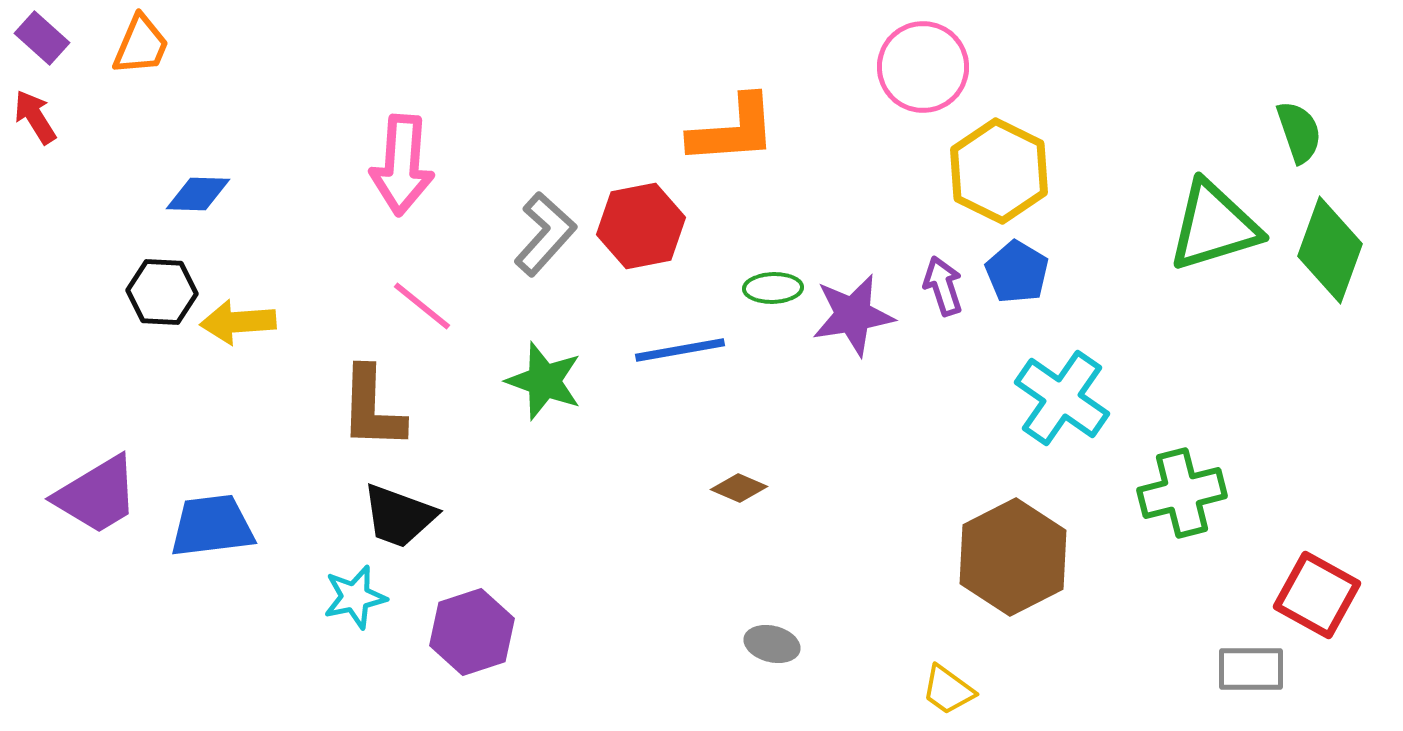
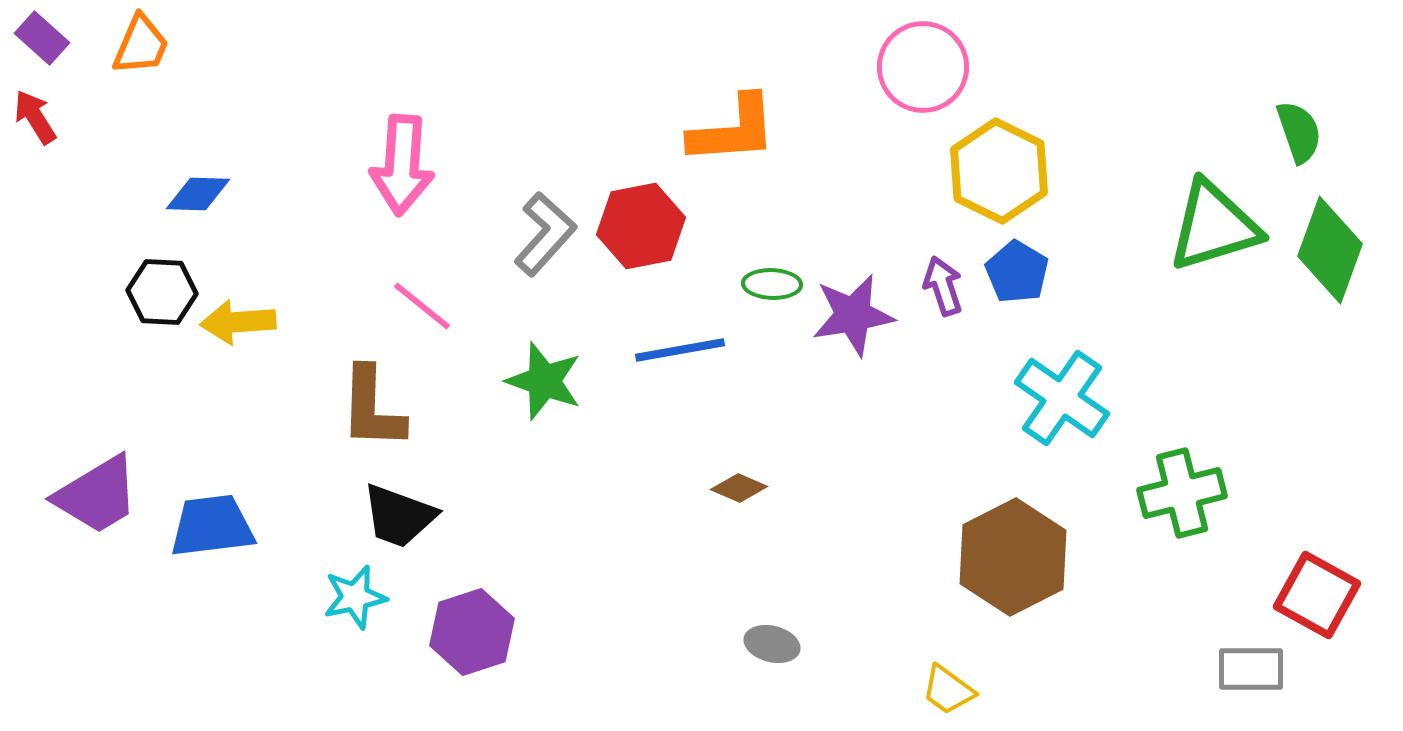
green ellipse: moved 1 px left, 4 px up; rotated 4 degrees clockwise
